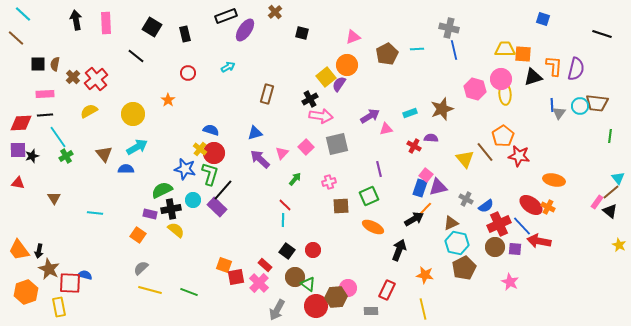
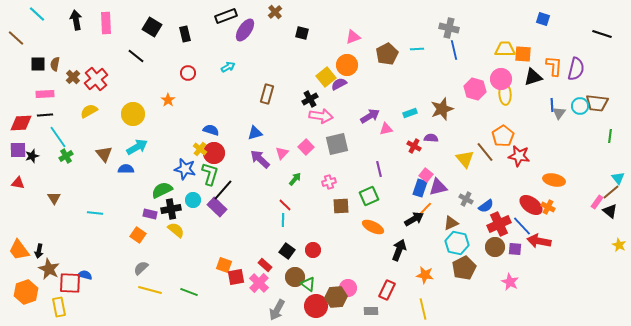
cyan line at (23, 14): moved 14 px right
purple semicircle at (339, 84): rotated 28 degrees clockwise
